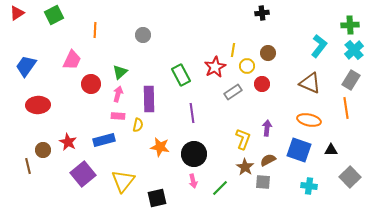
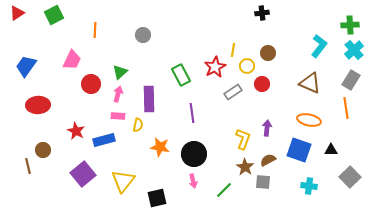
red star at (68, 142): moved 8 px right, 11 px up
green line at (220, 188): moved 4 px right, 2 px down
